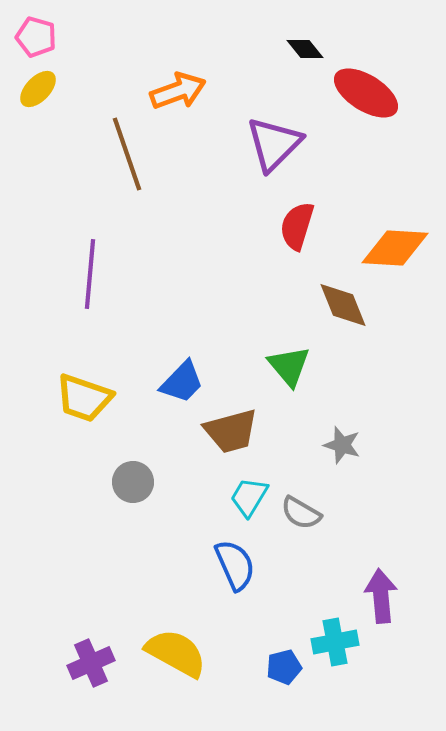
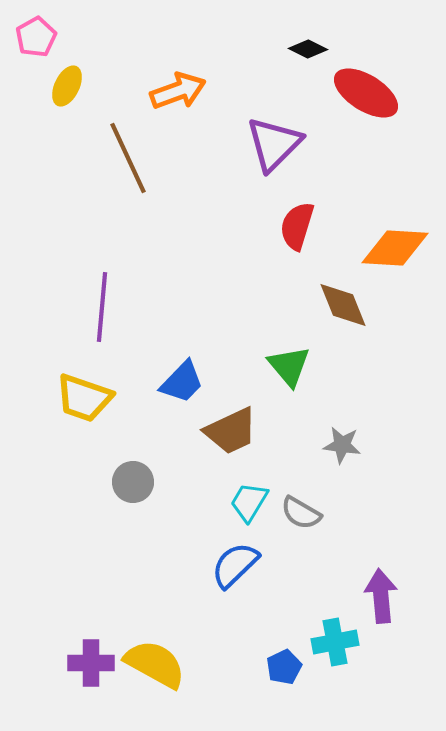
pink pentagon: rotated 27 degrees clockwise
black diamond: moved 3 px right; rotated 24 degrees counterclockwise
yellow ellipse: moved 29 px right, 3 px up; rotated 18 degrees counterclockwise
brown line: moved 1 px right, 4 px down; rotated 6 degrees counterclockwise
purple line: moved 12 px right, 33 px down
brown trapezoid: rotated 10 degrees counterclockwise
gray star: rotated 9 degrees counterclockwise
cyan trapezoid: moved 5 px down
blue semicircle: rotated 110 degrees counterclockwise
yellow semicircle: moved 21 px left, 11 px down
purple cross: rotated 24 degrees clockwise
blue pentagon: rotated 12 degrees counterclockwise
